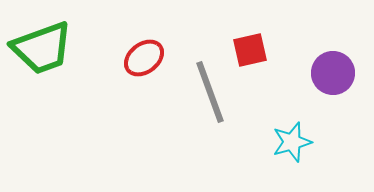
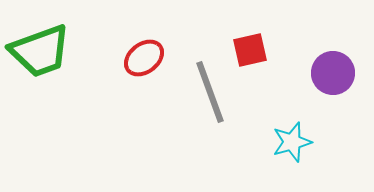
green trapezoid: moved 2 px left, 3 px down
